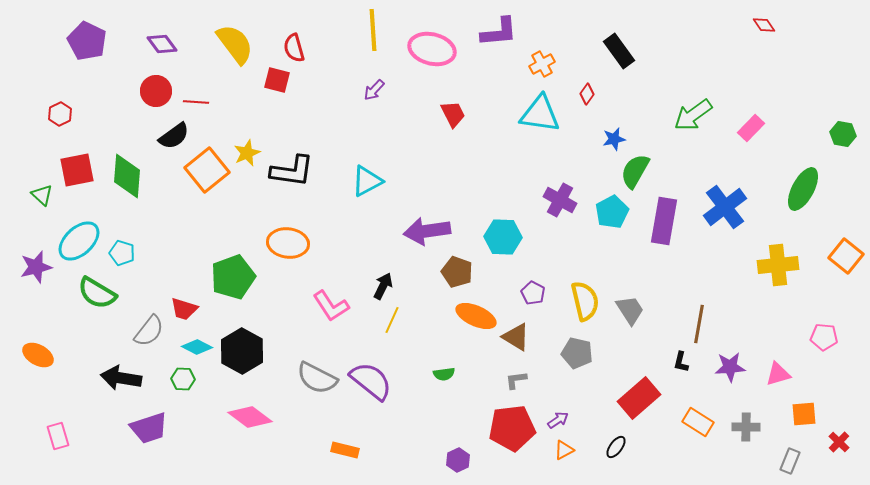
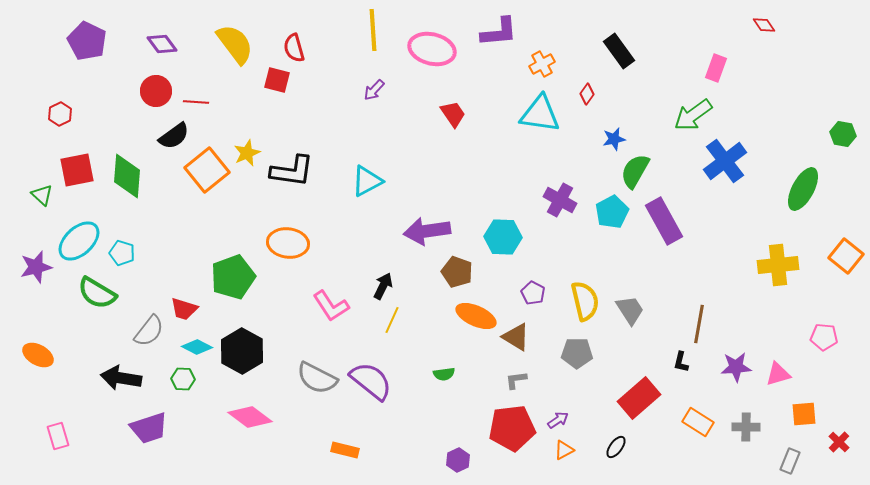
red trapezoid at (453, 114): rotated 8 degrees counterclockwise
pink rectangle at (751, 128): moved 35 px left, 60 px up; rotated 24 degrees counterclockwise
blue cross at (725, 207): moved 46 px up
purple rectangle at (664, 221): rotated 39 degrees counterclockwise
gray pentagon at (577, 353): rotated 12 degrees counterclockwise
purple star at (730, 367): moved 6 px right
